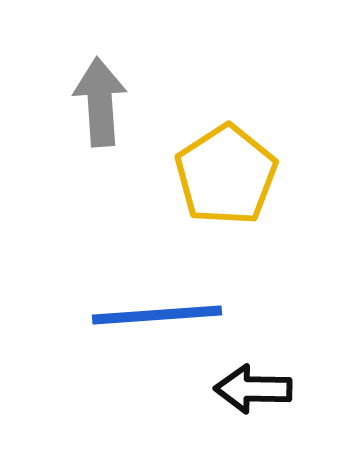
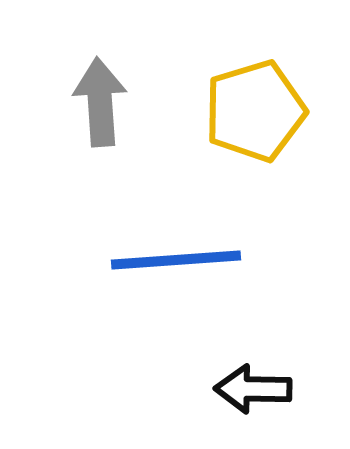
yellow pentagon: moved 29 px right, 64 px up; rotated 16 degrees clockwise
blue line: moved 19 px right, 55 px up
